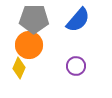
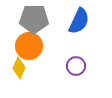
blue semicircle: moved 1 px right, 1 px down; rotated 16 degrees counterclockwise
orange circle: moved 1 px down
